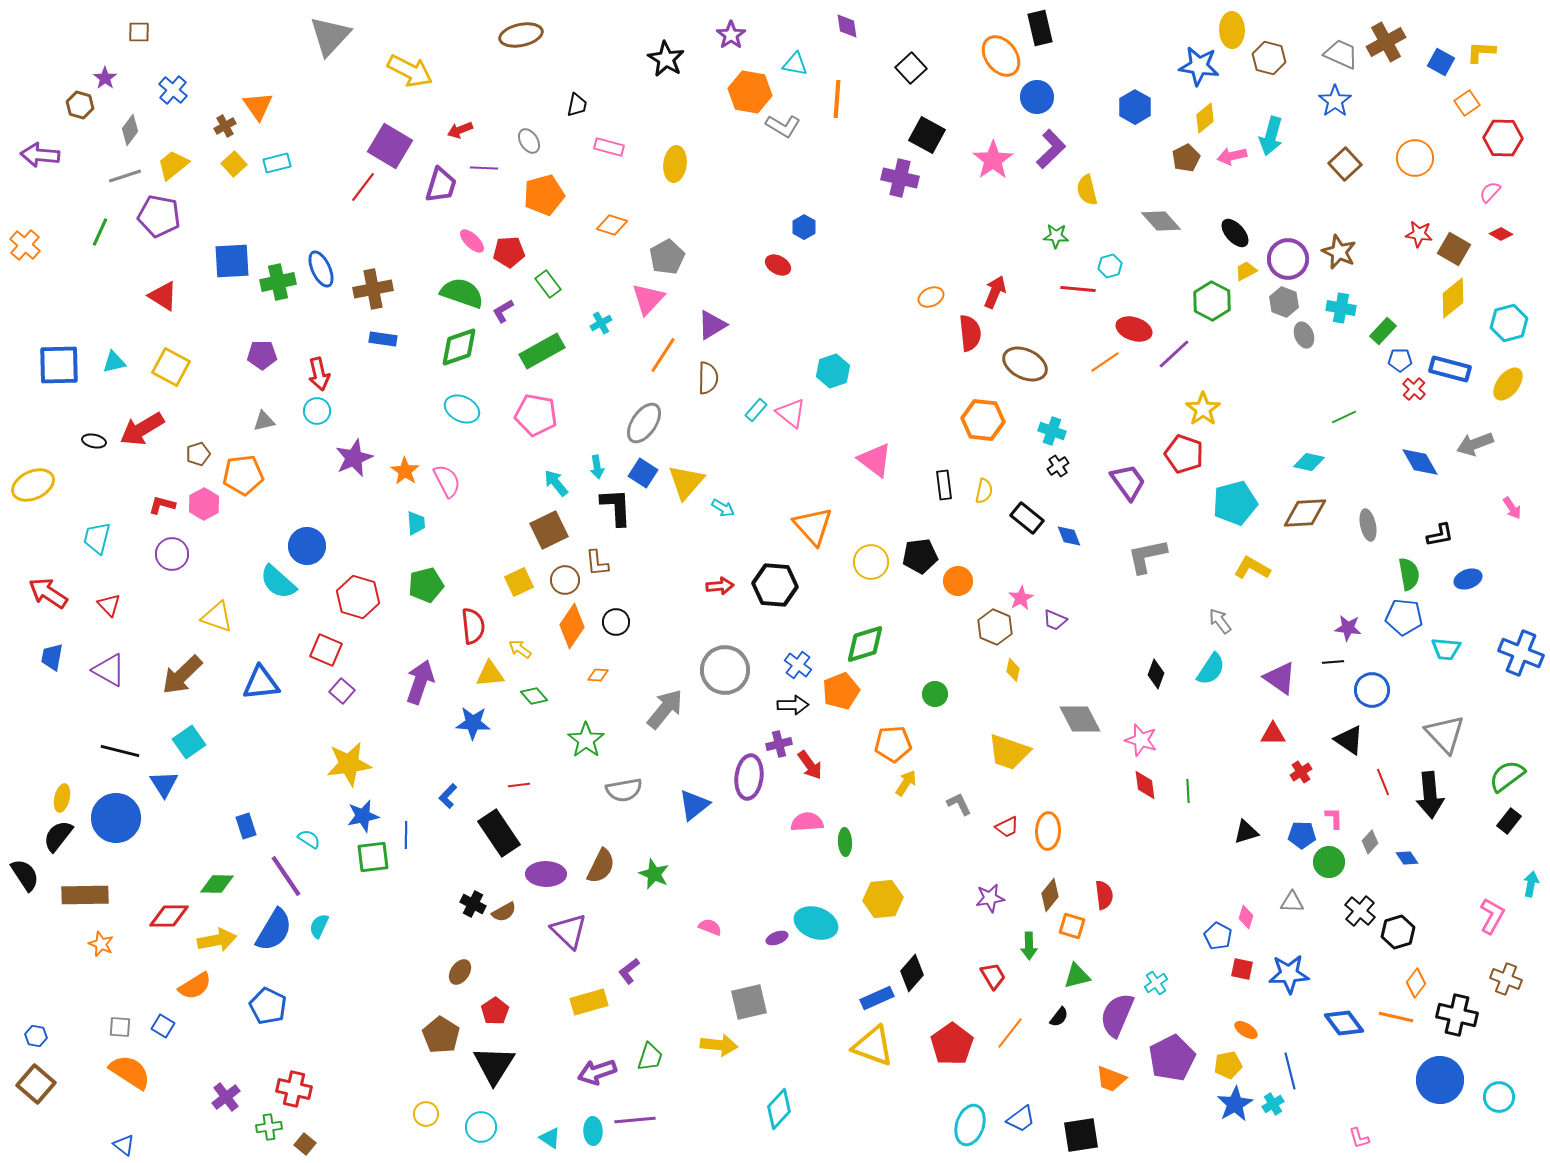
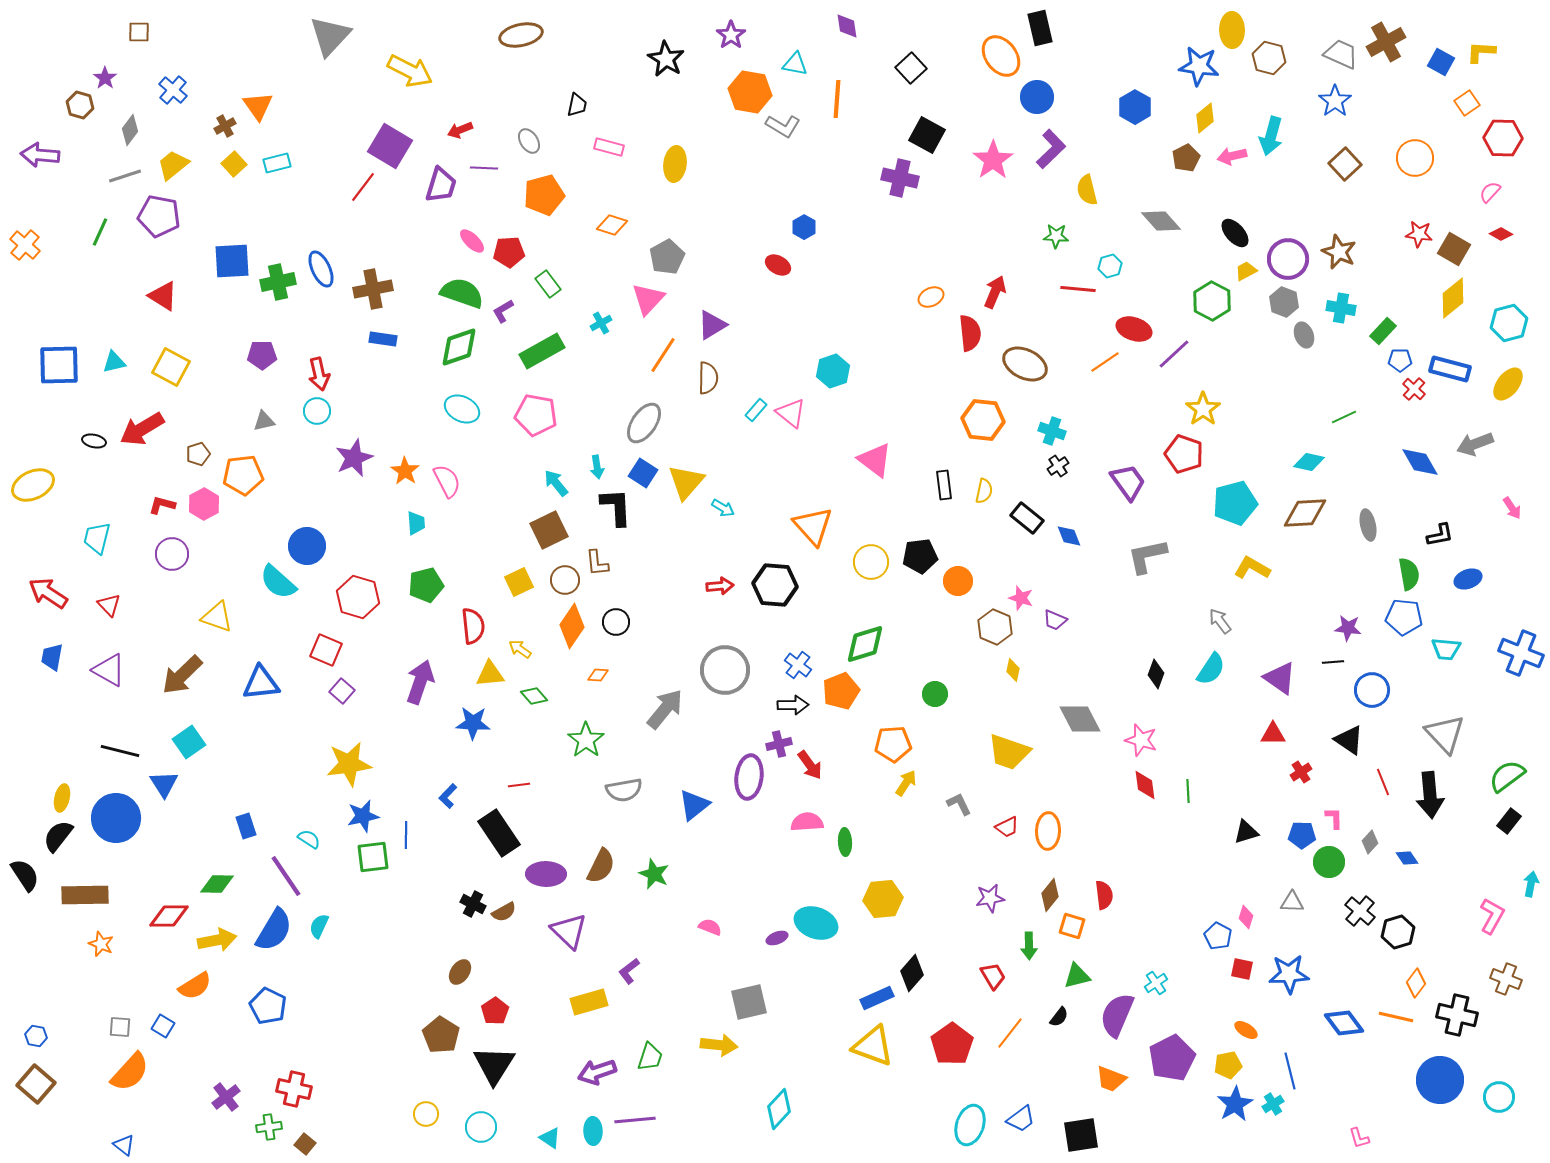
pink star at (1021, 598): rotated 25 degrees counterclockwise
orange semicircle at (130, 1072): rotated 99 degrees clockwise
